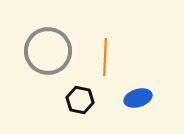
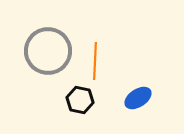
orange line: moved 10 px left, 4 px down
blue ellipse: rotated 16 degrees counterclockwise
